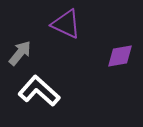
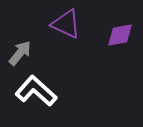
purple diamond: moved 21 px up
white L-shape: moved 3 px left
